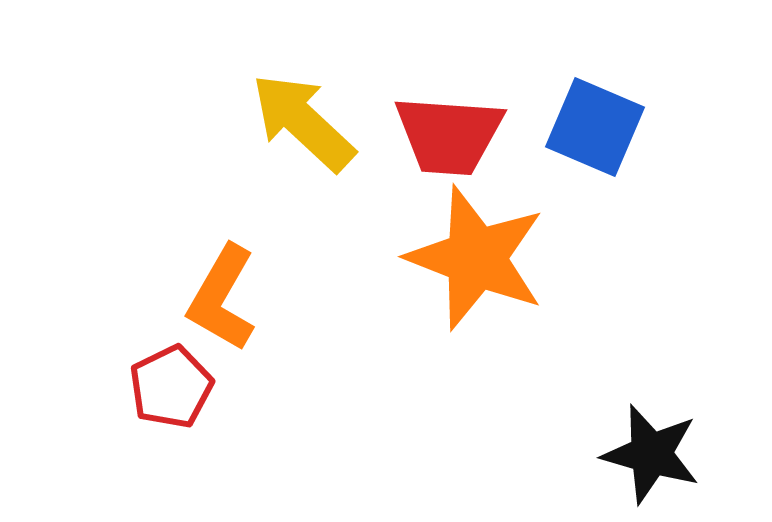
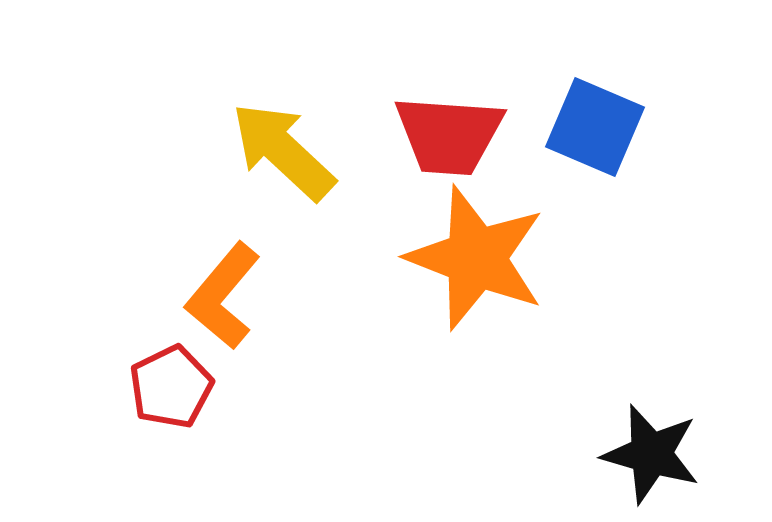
yellow arrow: moved 20 px left, 29 px down
orange L-shape: moved 1 px right, 2 px up; rotated 10 degrees clockwise
